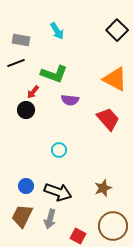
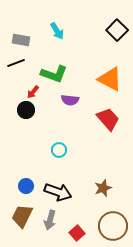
orange triangle: moved 5 px left
gray arrow: moved 1 px down
red square: moved 1 px left, 3 px up; rotated 21 degrees clockwise
